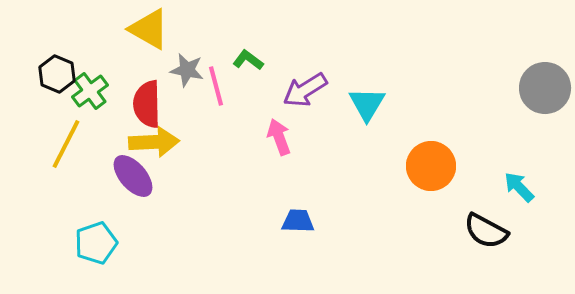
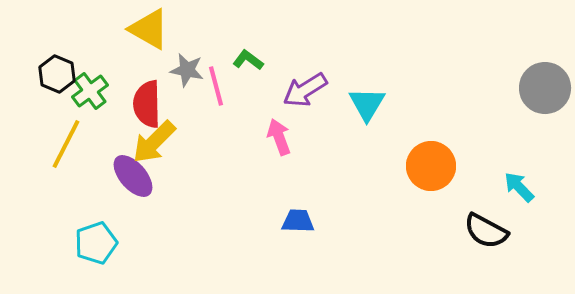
yellow arrow: rotated 138 degrees clockwise
